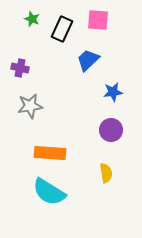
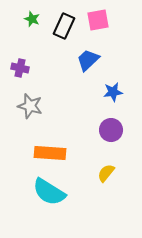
pink square: rotated 15 degrees counterclockwise
black rectangle: moved 2 px right, 3 px up
gray star: rotated 25 degrees clockwise
yellow semicircle: rotated 132 degrees counterclockwise
